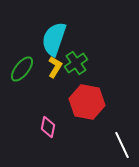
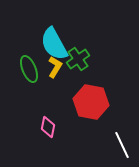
cyan semicircle: moved 5 px down; rotated 48 degrees counterclockwise
green cross: moved 2 px right, 4 px up
green ellipse: moved 7 px right; rotated 60 degrees counterclockwise
red hexagon: moved 4 px right
